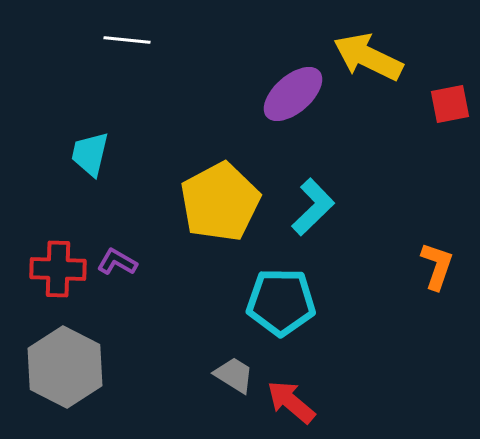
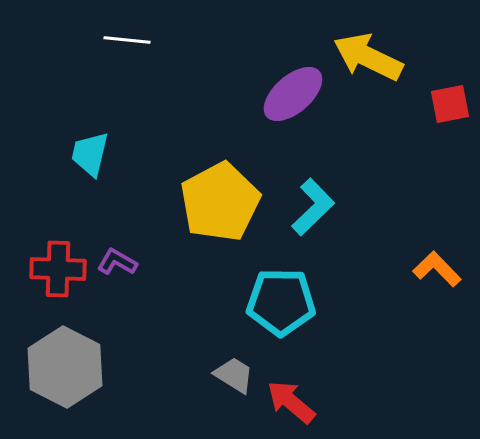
orange L-shape: moved 3 px down; rotated 63 degrees counterclockwise
